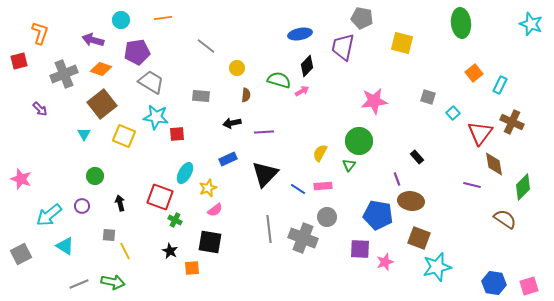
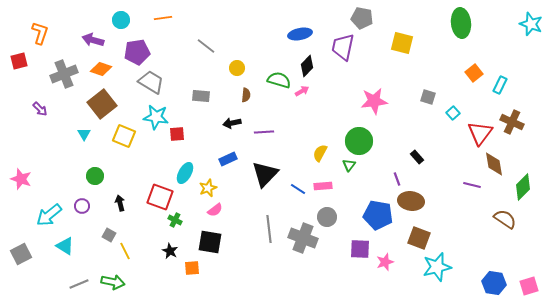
gray square at (109, 235): rotated 24 degrees clockwise
